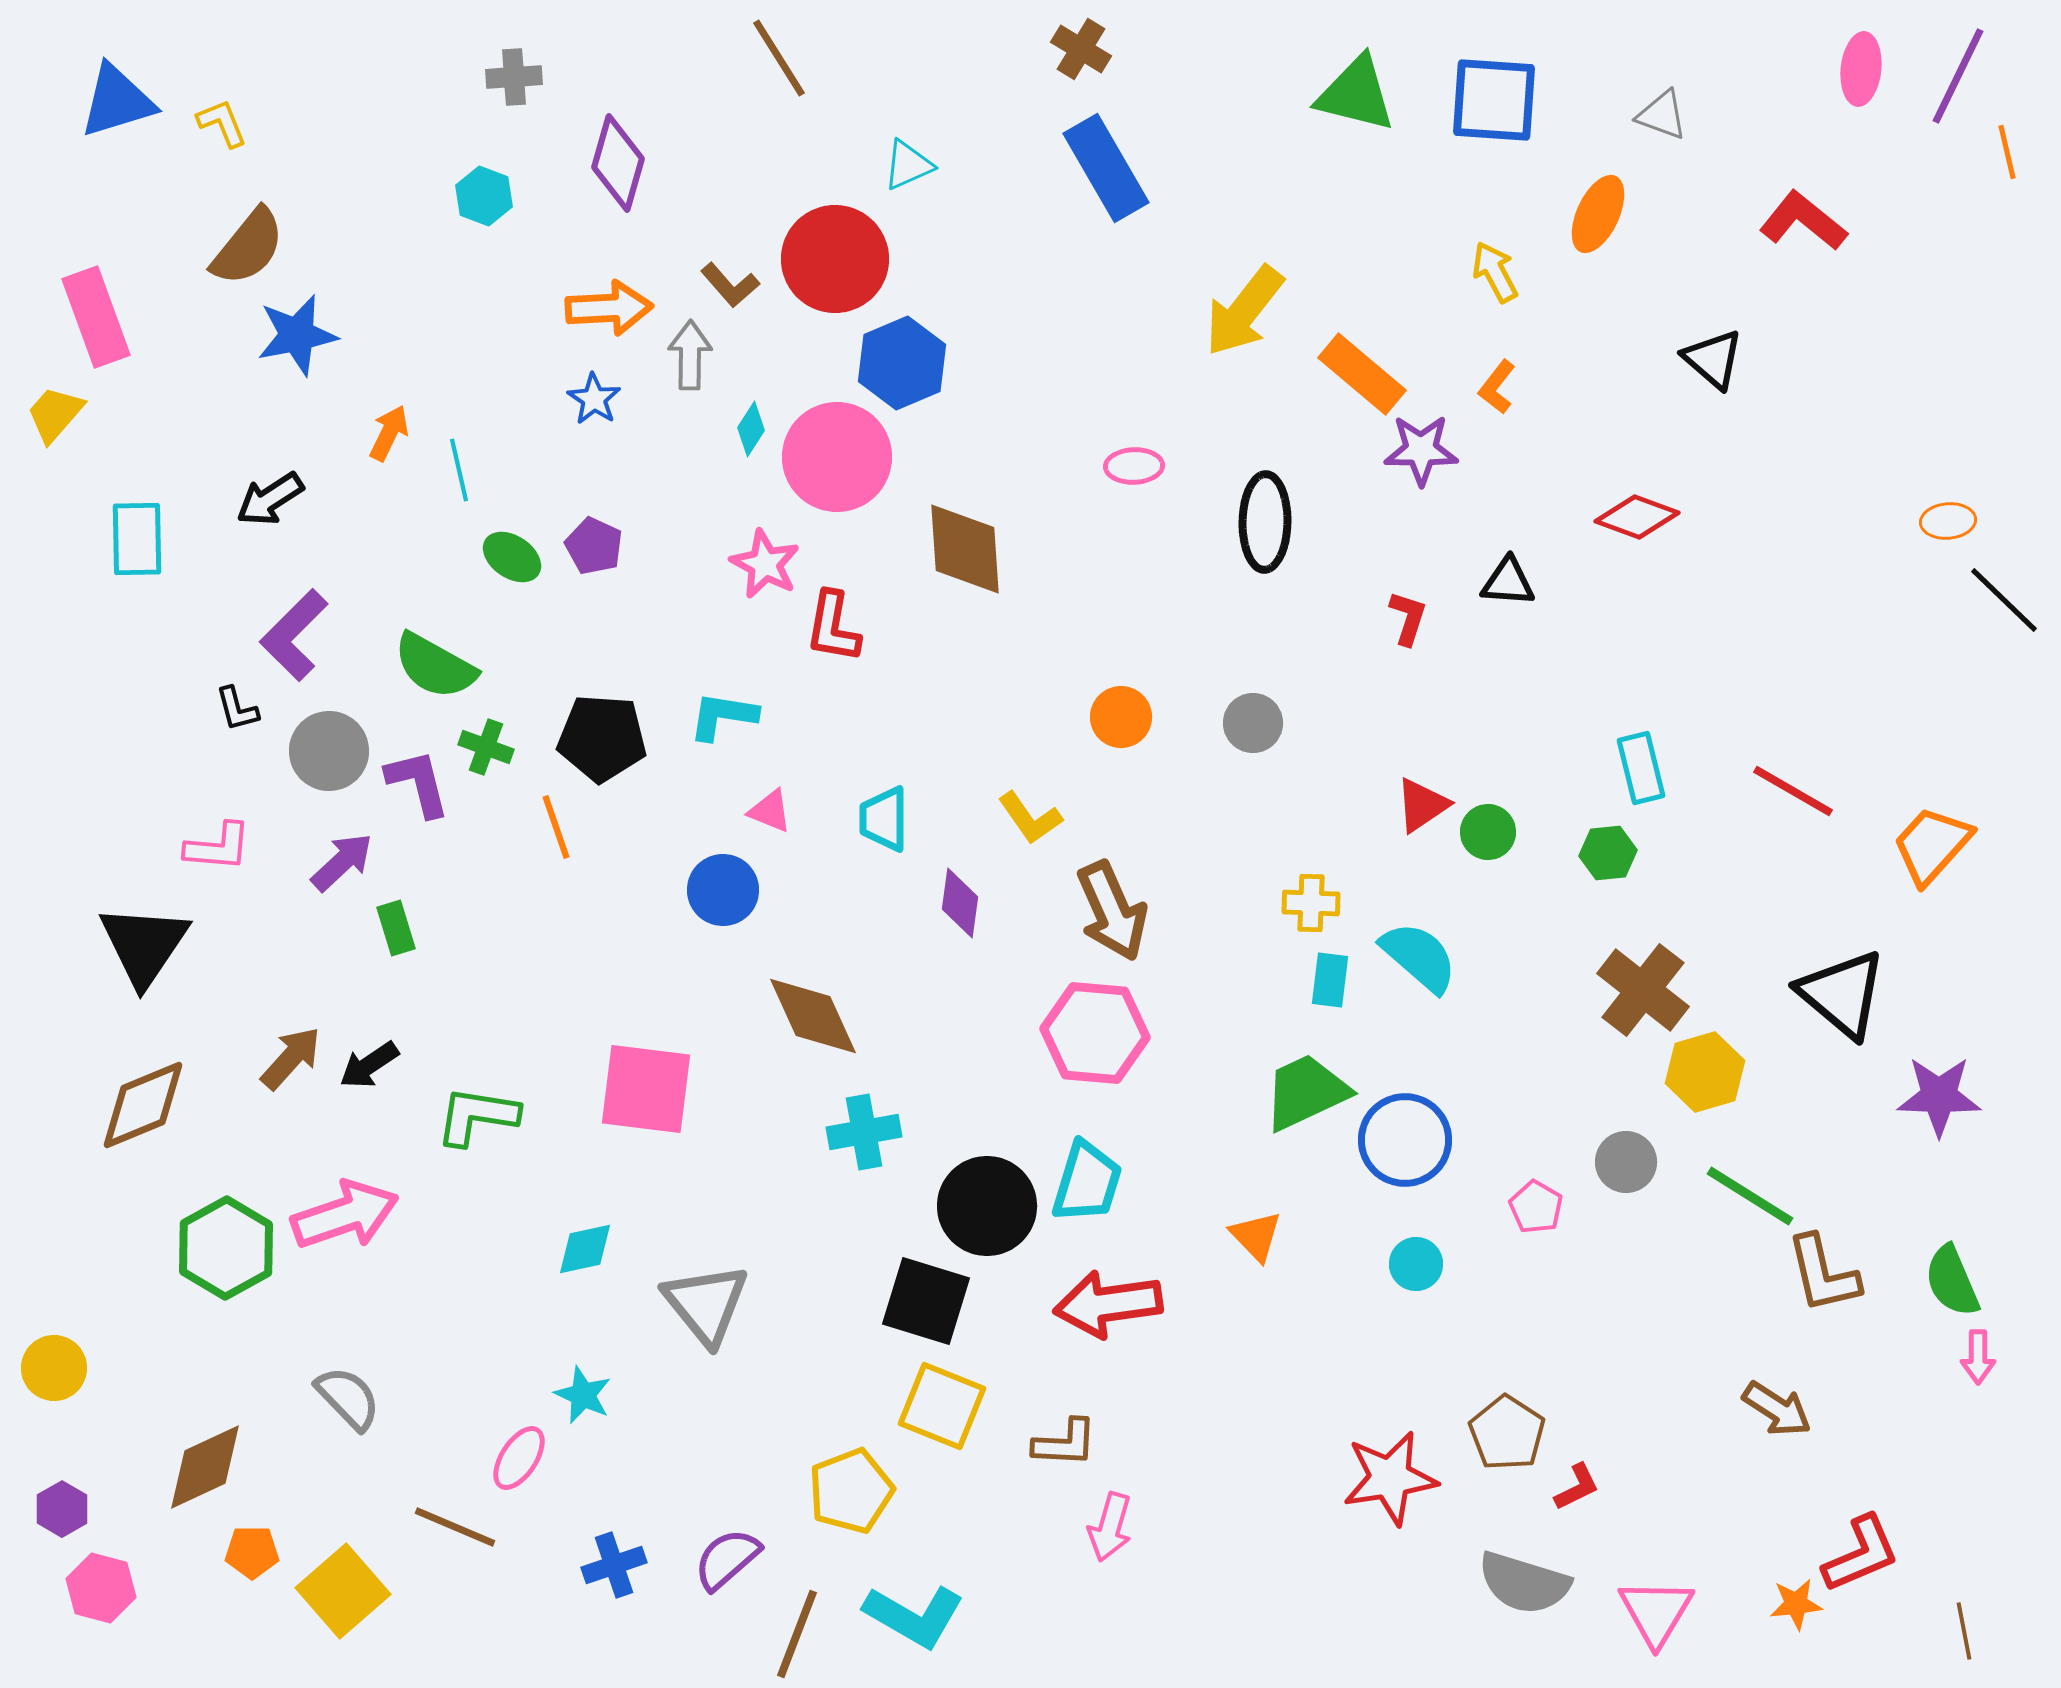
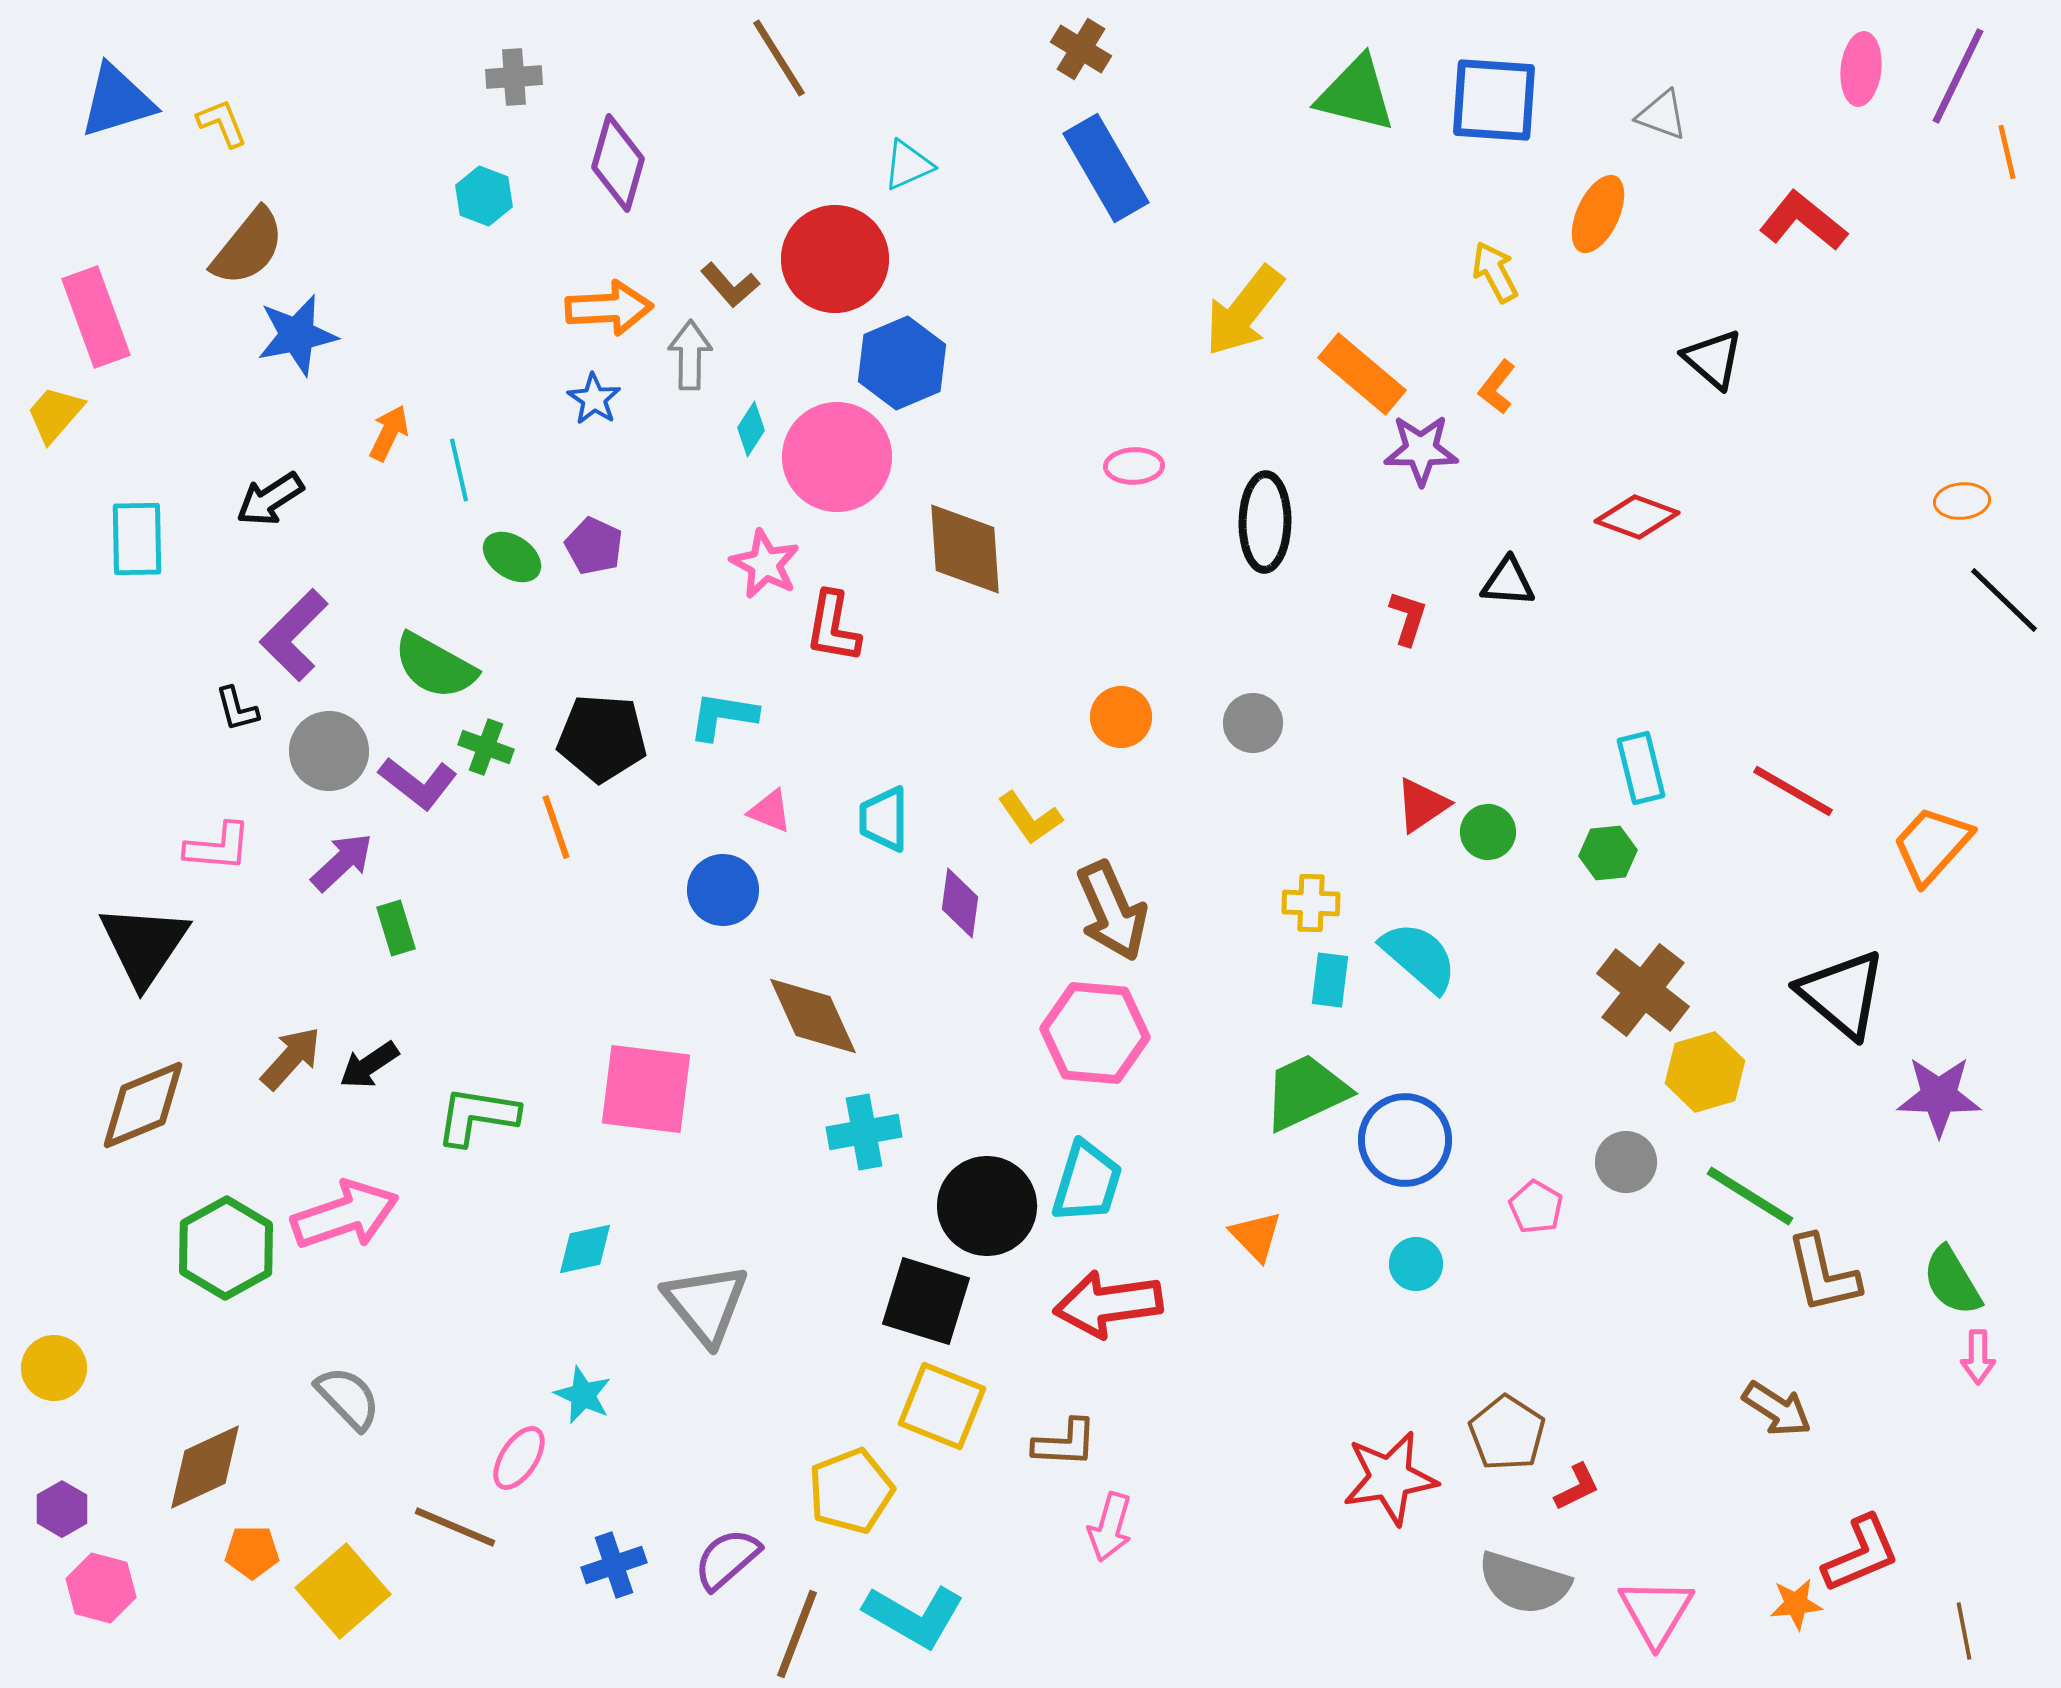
orange ellipse at (1948, 521): moved 14 px right, 20 px up
purple L-shape at (418, 783): rotated 142 degrees clockwise
green semicircle at (1952, 1281): rotated 8 degrees counterclockwise
